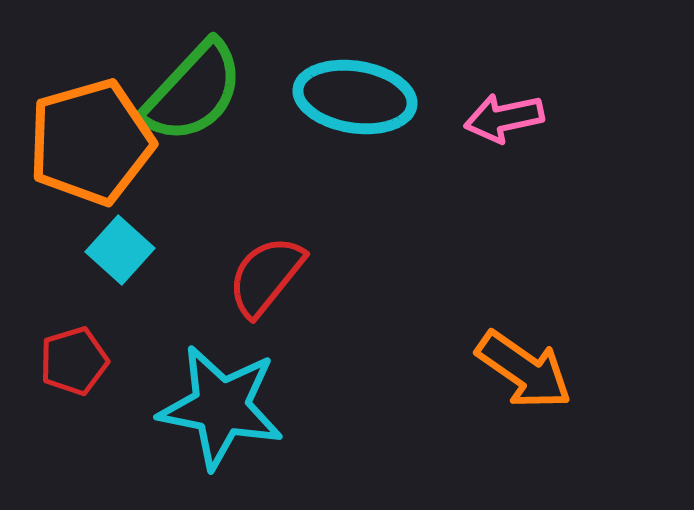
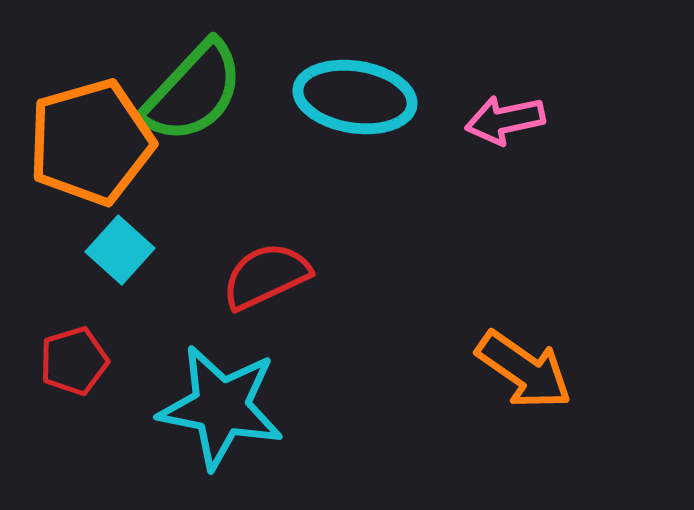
pink arrow: moved 1 px right, 2 px down
red semicircle: rotated 26 degrees clockwise
